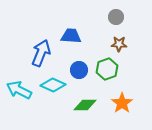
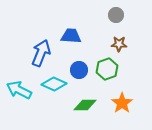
gray circle: moved 2 px up
cyan diamond: moved 1 px right, 1 px up
